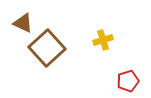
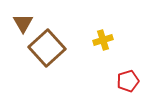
brown triangle: rotated 35 degrees clockwise
